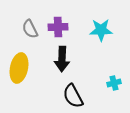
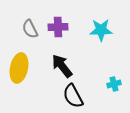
black arrow: moved 7 px down; rotated 140 degrees clockwise
cyan cross: moved 1 px down
